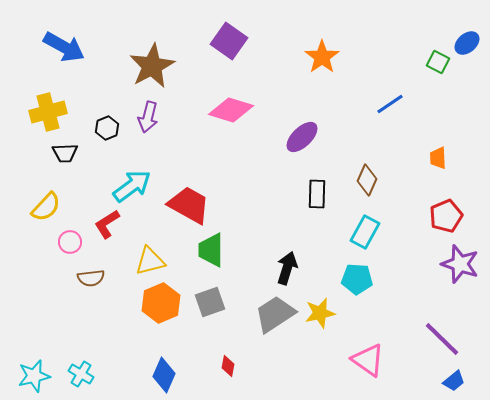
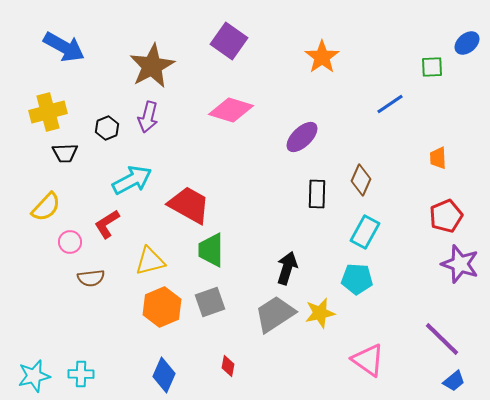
green square: moved 6 px left, 5 px down; rotated 30 degrees counterclockwise
brown diamond: moved 6 px left
cyan arrow: moved 6 px up; rotated 9 degrees clockwise
orange hexagon: moved 1 px right, 4 px down
cyan cross: rotated 30 degrees counterclockwise
